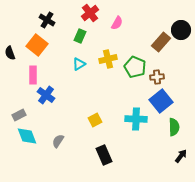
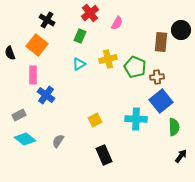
brown rectangle: rotated 36 degrees counterclockwise
cyan diamond: moved 2 px left, 3 px down; rotated 30 degrees counterclockwise
